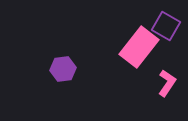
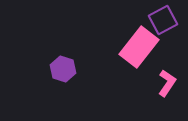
purple square: moved 3 px left, 6 px up; rotated 32 degrees clockwise
purple hexagon: rotated 25 degrees clockwise
